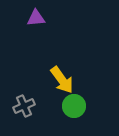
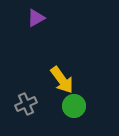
purple triangle: rotated 24 degrees counterclockwise
gray cross: moved 2 px right, 2 px up
